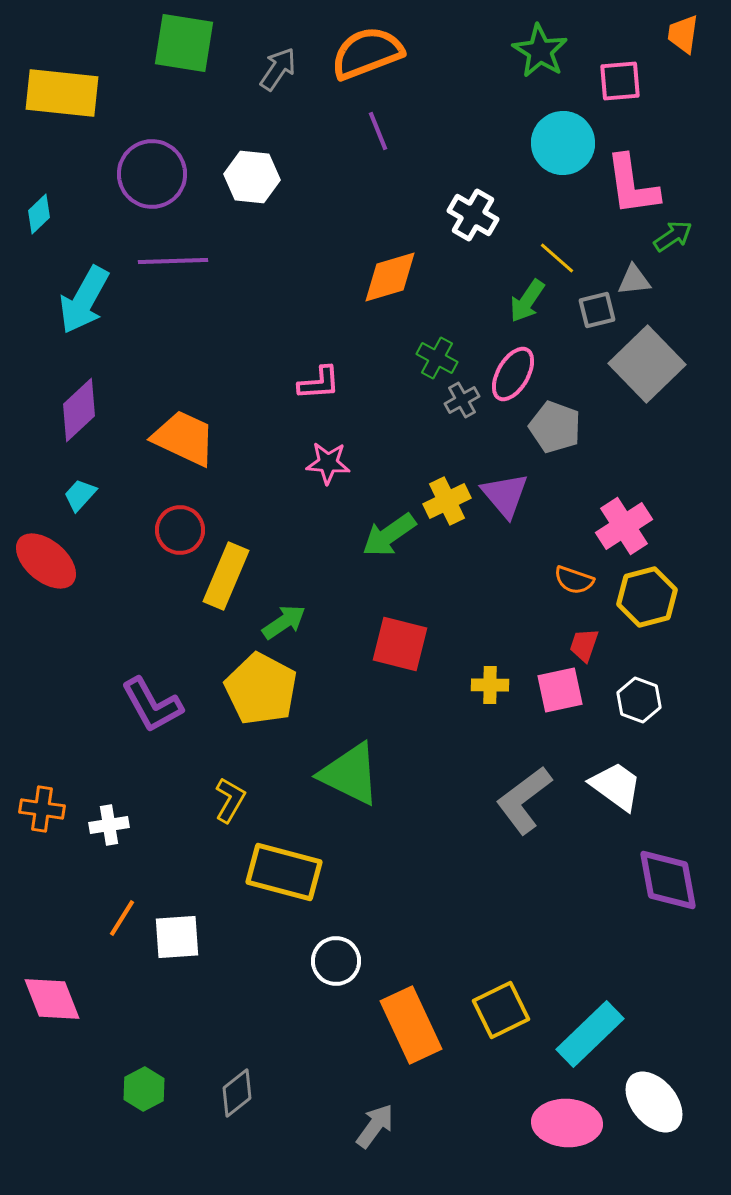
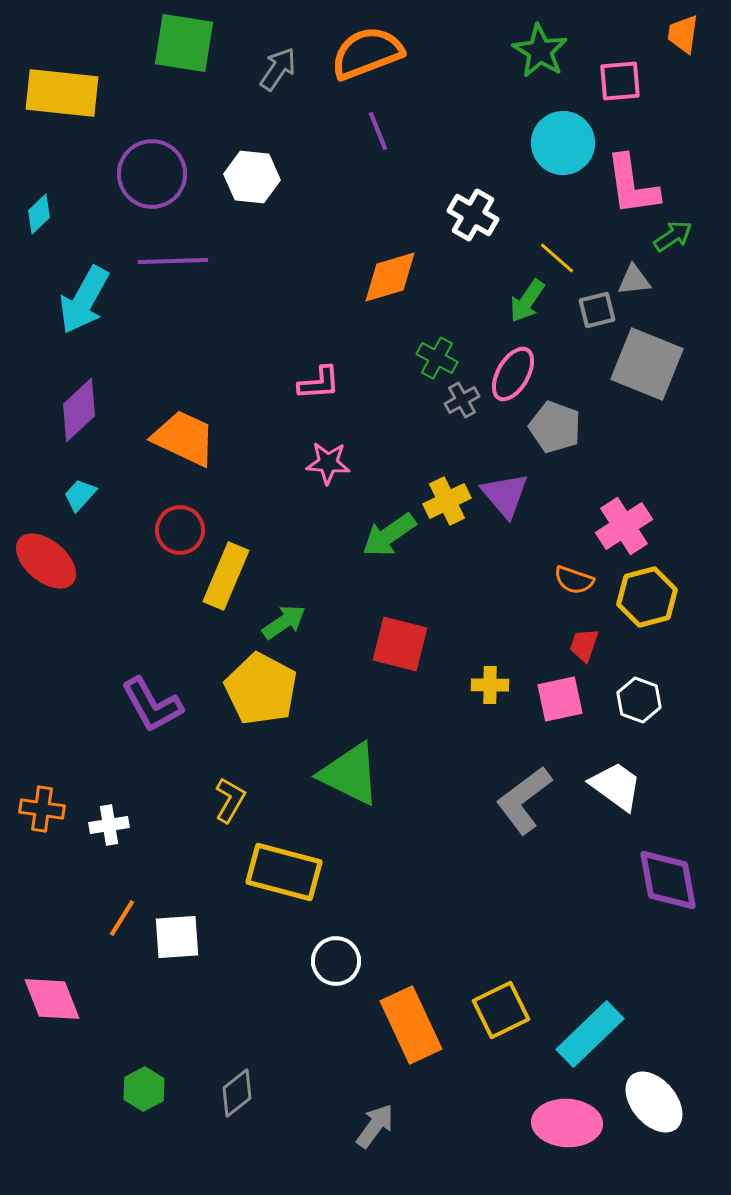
gray square at (647, 364): rotated 24 degrees counterclockwise
pink square at (560, 690): moved 9 px down
